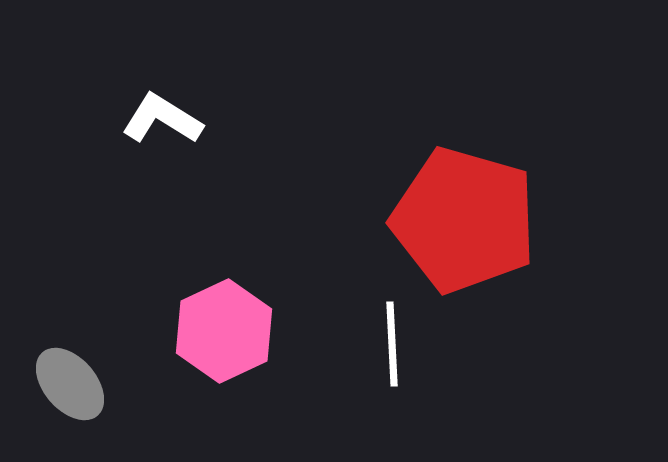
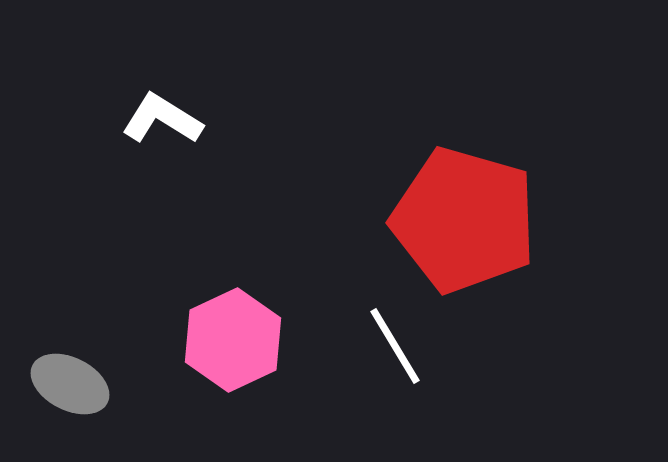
pink hexagon: moved 9 px right, 9 px down
white line: moved 3 px right, 2 px down; rotated 28 degrees counterclockwise
gray ellipse: rotated 22 degrees counterclockwise
